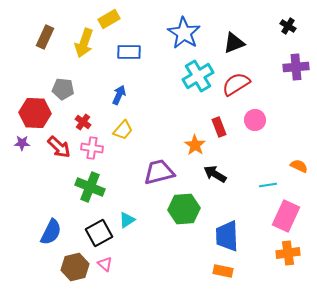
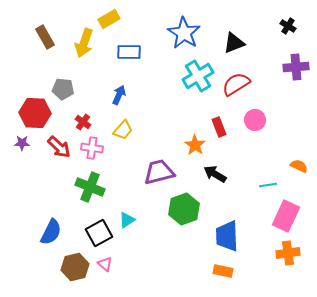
brown rectangle: rotated 55 degrees counterclockwise
green hexagon: rotated 16 degrees counterclockwise
